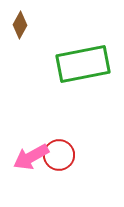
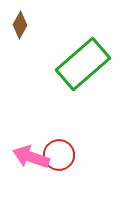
green rectangle: rotated 30 degrees counterclockwise
pink arrow: rotated 48 degrees clockwise
